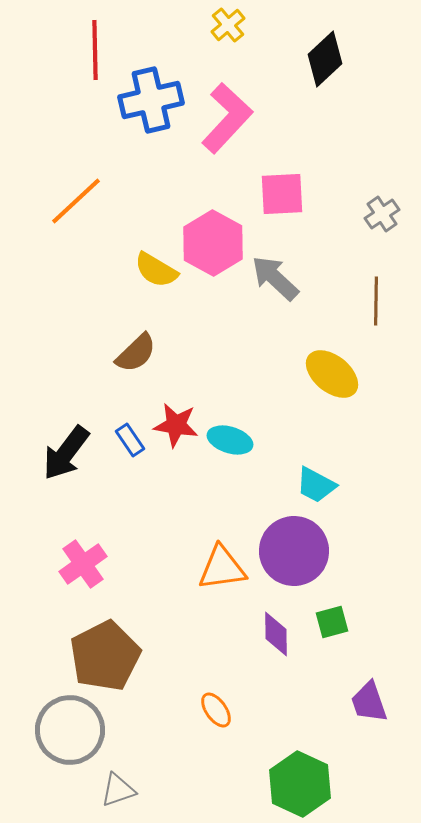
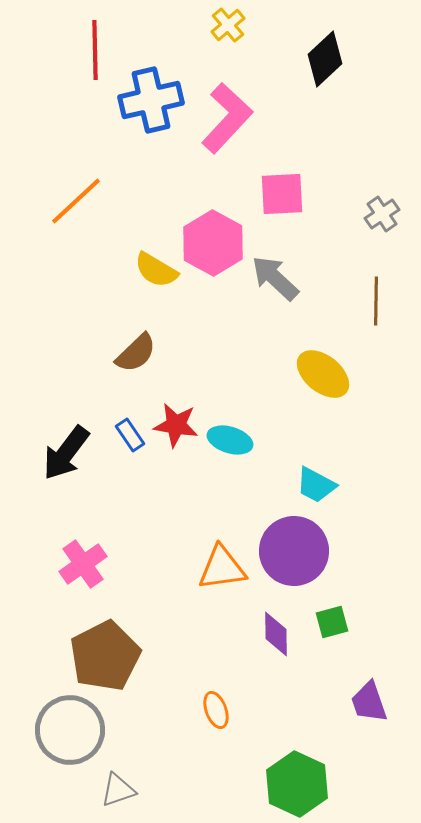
yellow ellipse: moved 9 px left
blue rectangle: moved 5 px up
orange ellipse: rotated 15 degrees clockwise
green hexagon: moved 3 px left
